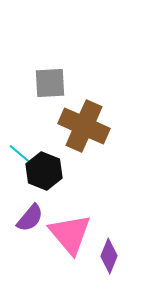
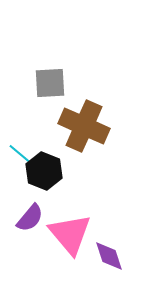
purple diamond: rotated 40 degrees counterclockwise
